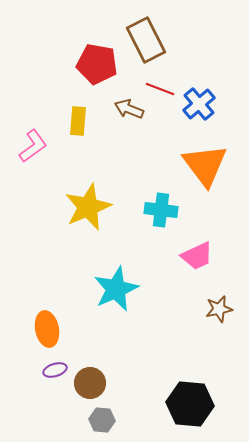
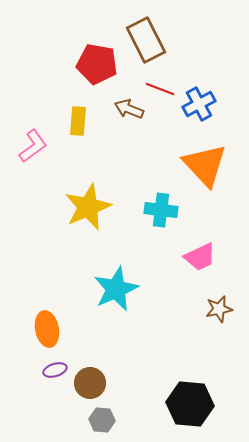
blue cross: rotated 12 degrees clockwise
orange triangle: rotated 6 degrees counterclockwise
pink trapezoid: moved 3 px right, 1 px down
